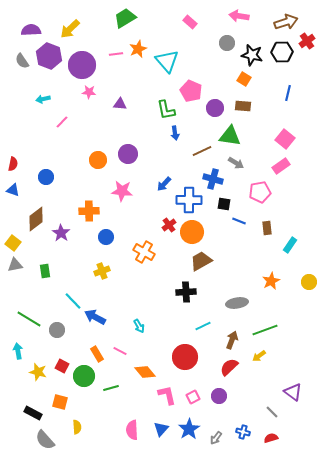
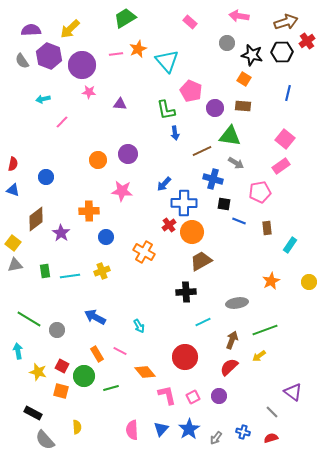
blue cross at (189, 200): moved 5 px left, 3 px down
cyan line at (73, 301): moved 3 px left, 25 px up; rotated 54 degrees counterclockwise
cyan line at (203, 326): moved 4 px up
orange square at (60, 402): moved 1 px right, 11 px up
